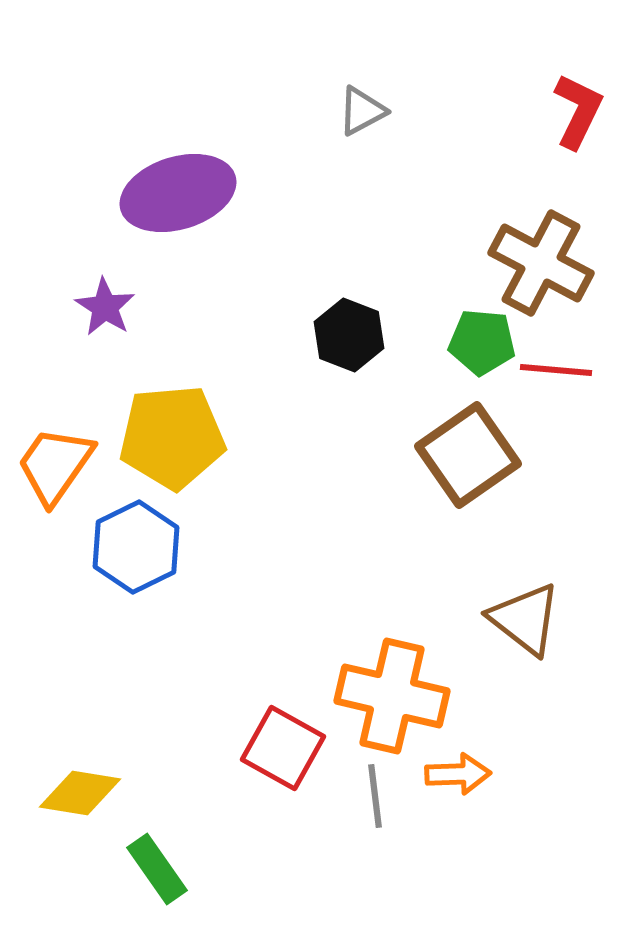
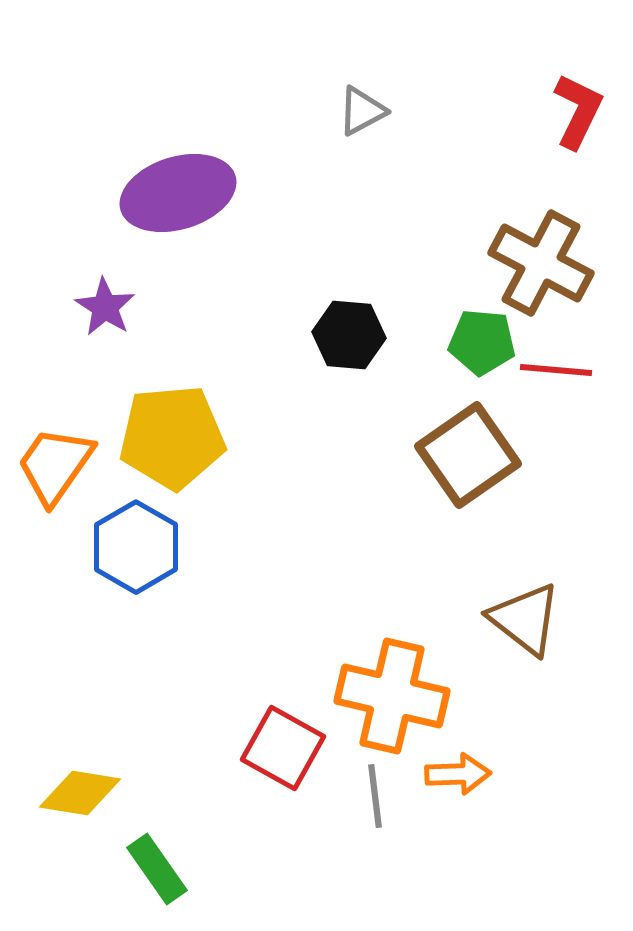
black hexagon: rotated 16 degrees counterclockwise
blue hexagon: rotated 4 degrees counterclockwise
